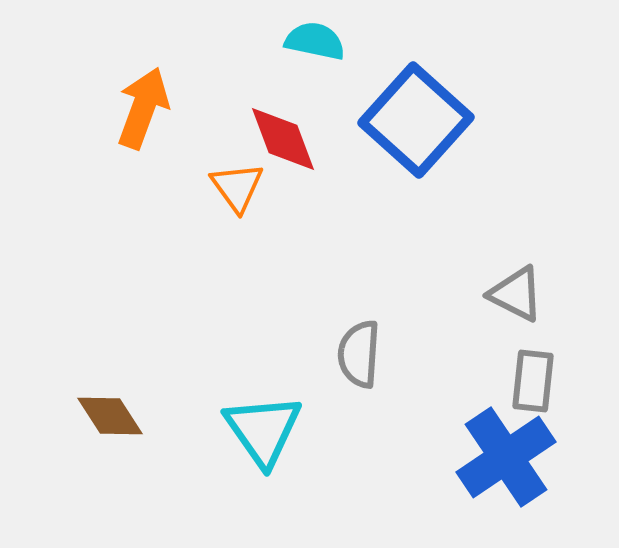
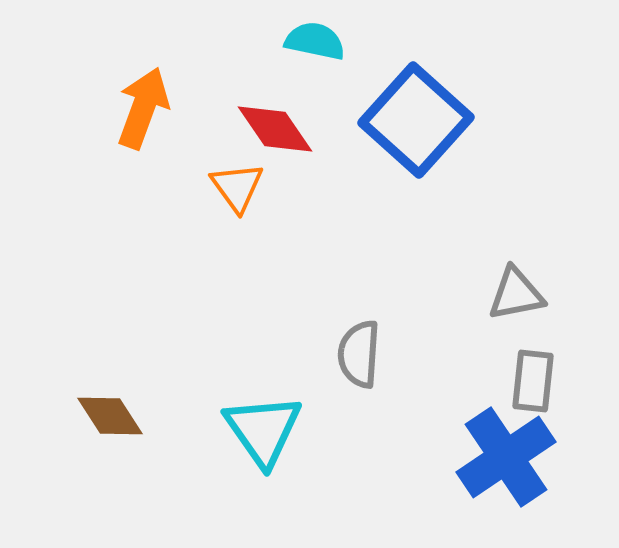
red diamond: moved 8 px left, 10 px up; rotated 14 degrees counterclockwise
gray triangle: rotated 38 degrees counterclockwise
